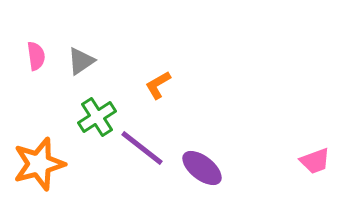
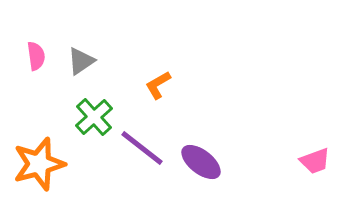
green cross: moved 3 px left; rotated 9 degrees counterclockwise
purple ellipse: moved 1 px left, 6 px up
